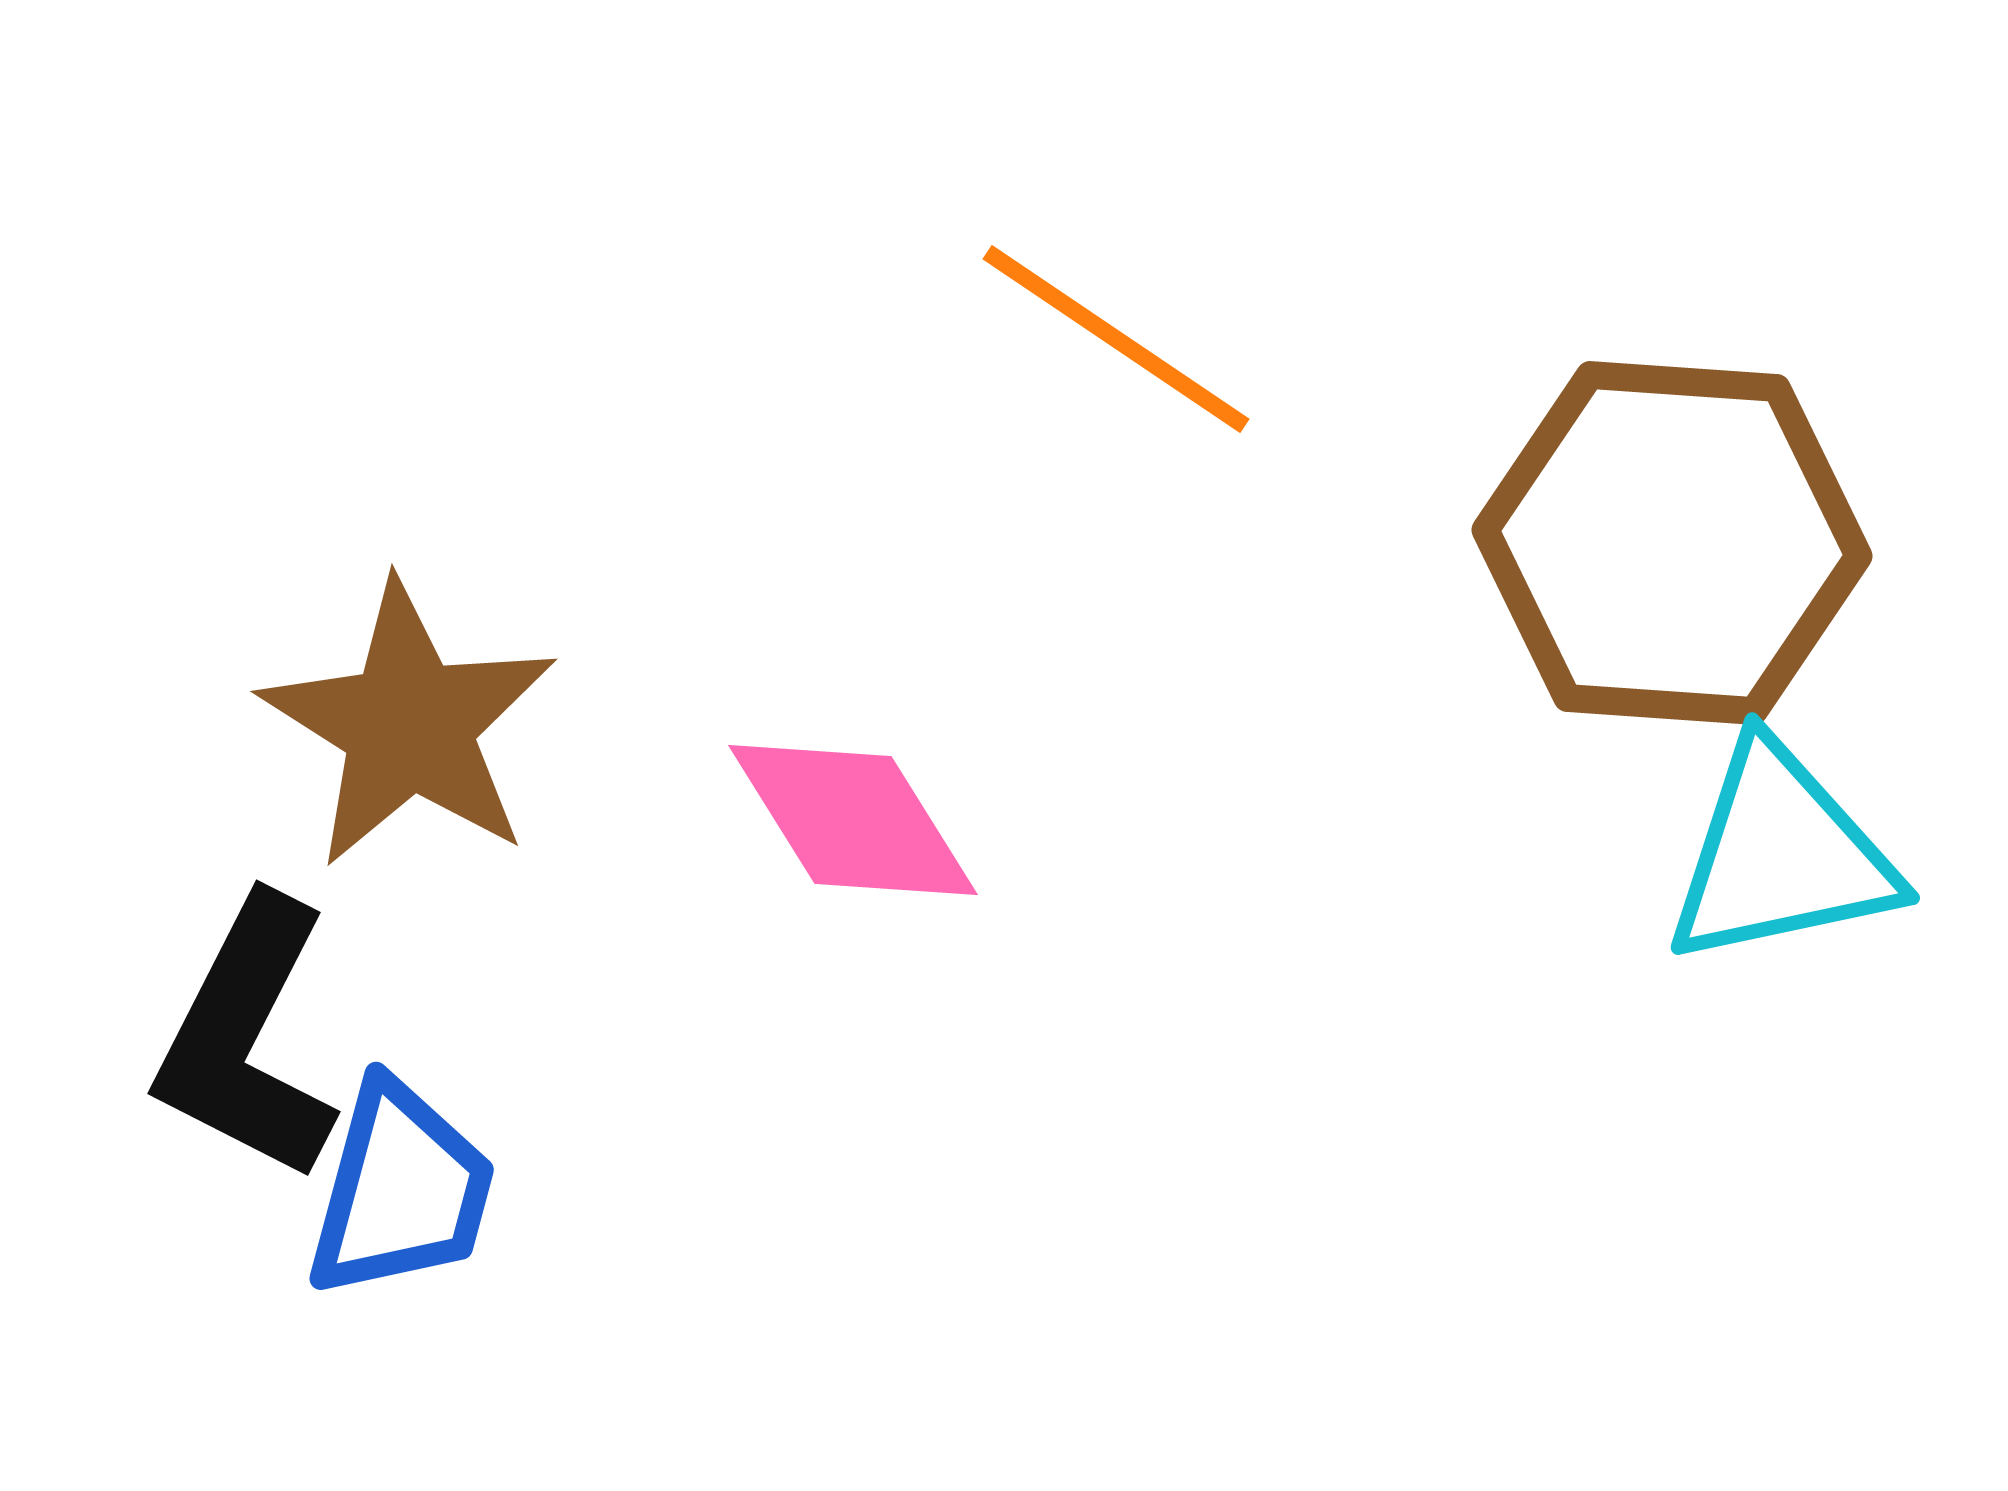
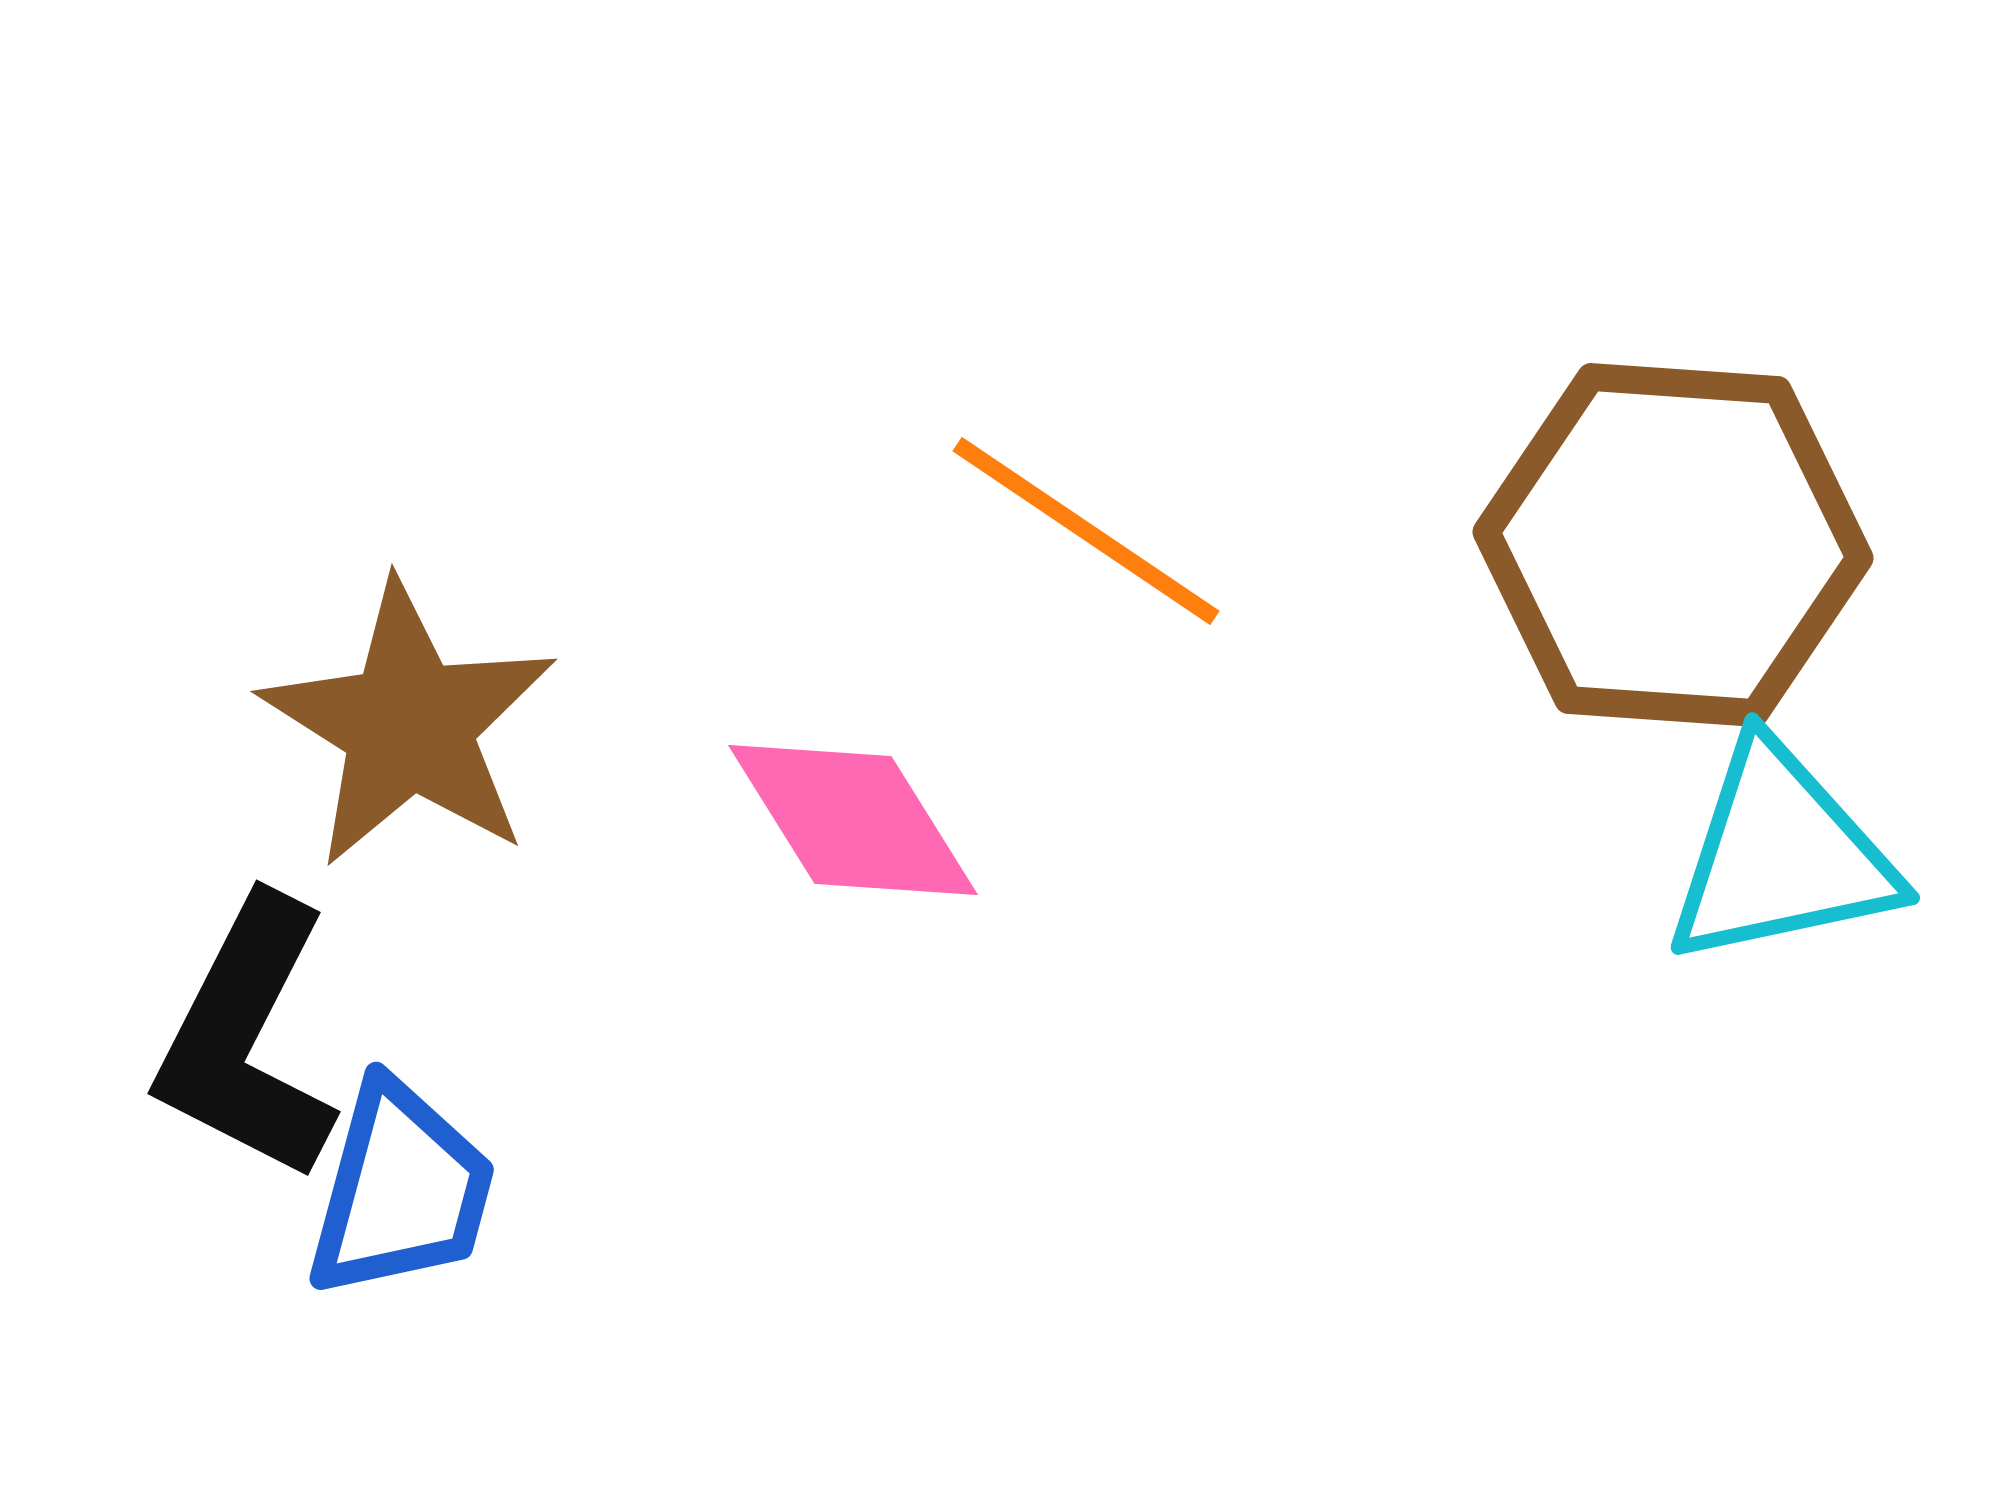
orange line: moved 30 px left, 192 px down
brown hexagon: moved 1 px right, 2 px down
